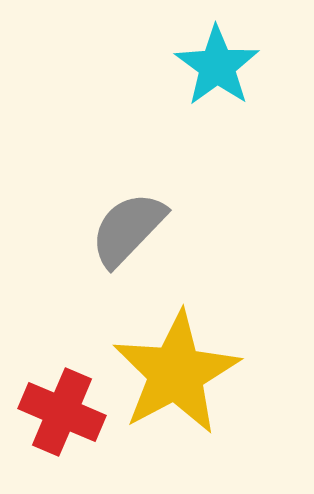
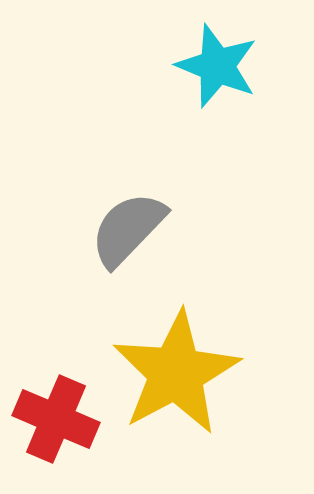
cyan star: rotated 14 degrees counterclockwise
red cross: moved 6 px left, 7 px down
